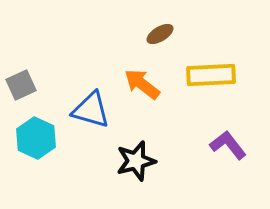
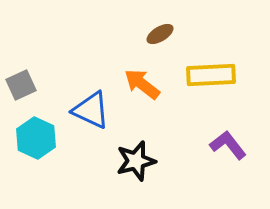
blue triangle: rotated 9 degrees clockwise
